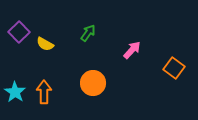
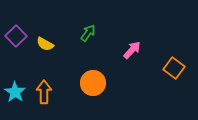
purple square: moved 3 px left, 4 px down
